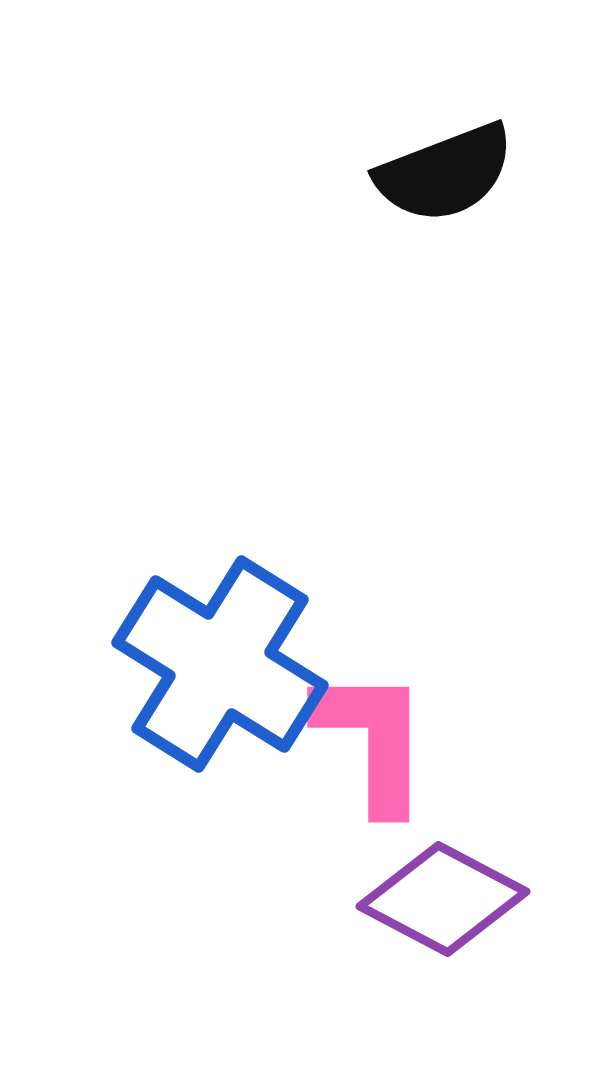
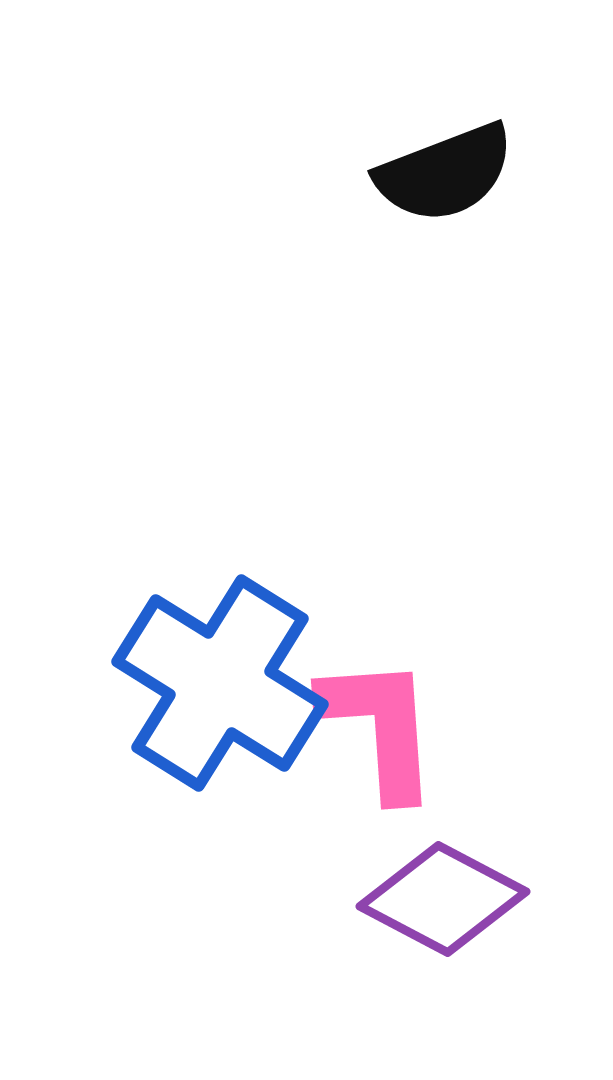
blue cross: moved 19 px down
pink L-shape: moved 7 px right, 13 px up; rotated 4 degrees counterclockwise
